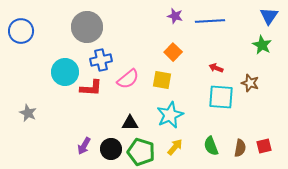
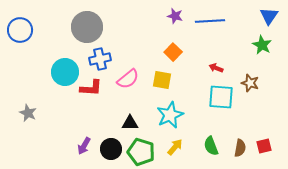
blue circle: moved 1 px left, 1 px up
blue cross: moved 1 px left, 1 px up
